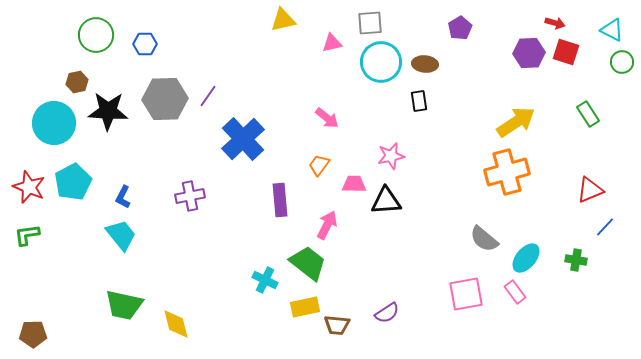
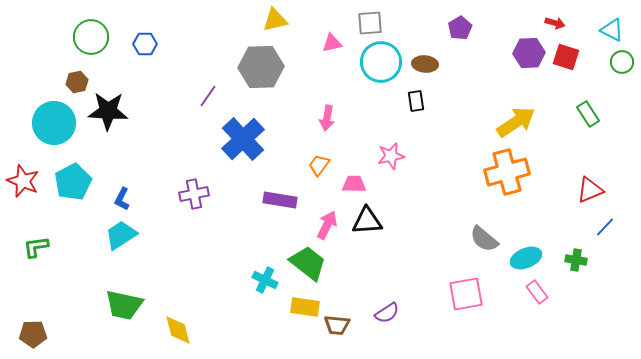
yellow triangle at (283, 20): moved 8 px left
green circle at (96, 35): moved 5 px left, 2 px down
red square at (566, 52): moved 5 px down
gray hexagon at (165, 99): moved 96 px right, 32 px up
black rectangle at (419, 101): moved 3 px left
pink arrow at (327, 118): rotated 60 degrees clockwise
red star at (29, 187): moved 6 px left, 6 px up
purple cross at (190, 196): moved 4 px right, 2 px up
blue L-shape at (123, 197): moved 1 px left, 2 px down
purple rectangle at (280, 200): rotated 76 degrees counterclockwise
black triangle at (386, 201): moved 19 px left, 20 px down
green L-shape at (27, 235): moved 9 px right, 12 px down
cyan trapezoid at (121, 235): rotated 84 degrees counterclockwise
cyan ellipse at (526, 258): rotated 28 degrees clockwise
pink rectangle at (515, 292): moved 22 px right
yellow rectangle at (305, 307): rotated 20 degrees clockwise
yellow diamond at (176, 324): moved 2 px right, 6 px down
